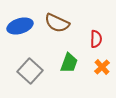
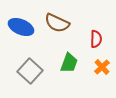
blue ellipse: moved 1 px right, 1 px down; rotated 40 degrees clockwise
